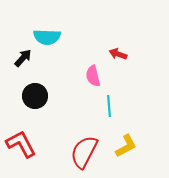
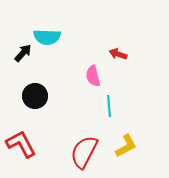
black arrow: moved 5 px up
